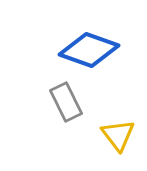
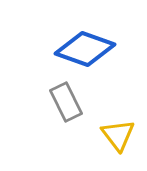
blue diamond: moved 4 px left, 1 px up
